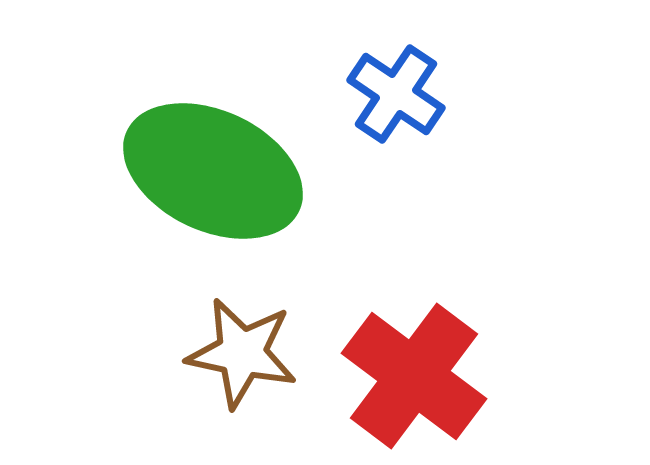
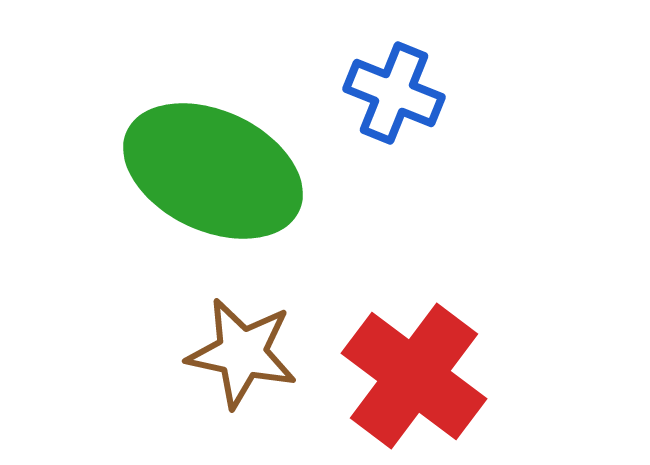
blue cross: moved 2 px left, 1 px up; rotated 12 degrees counterclockwise
